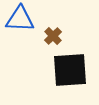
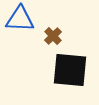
black square: rotated 9 degrees clockwise
